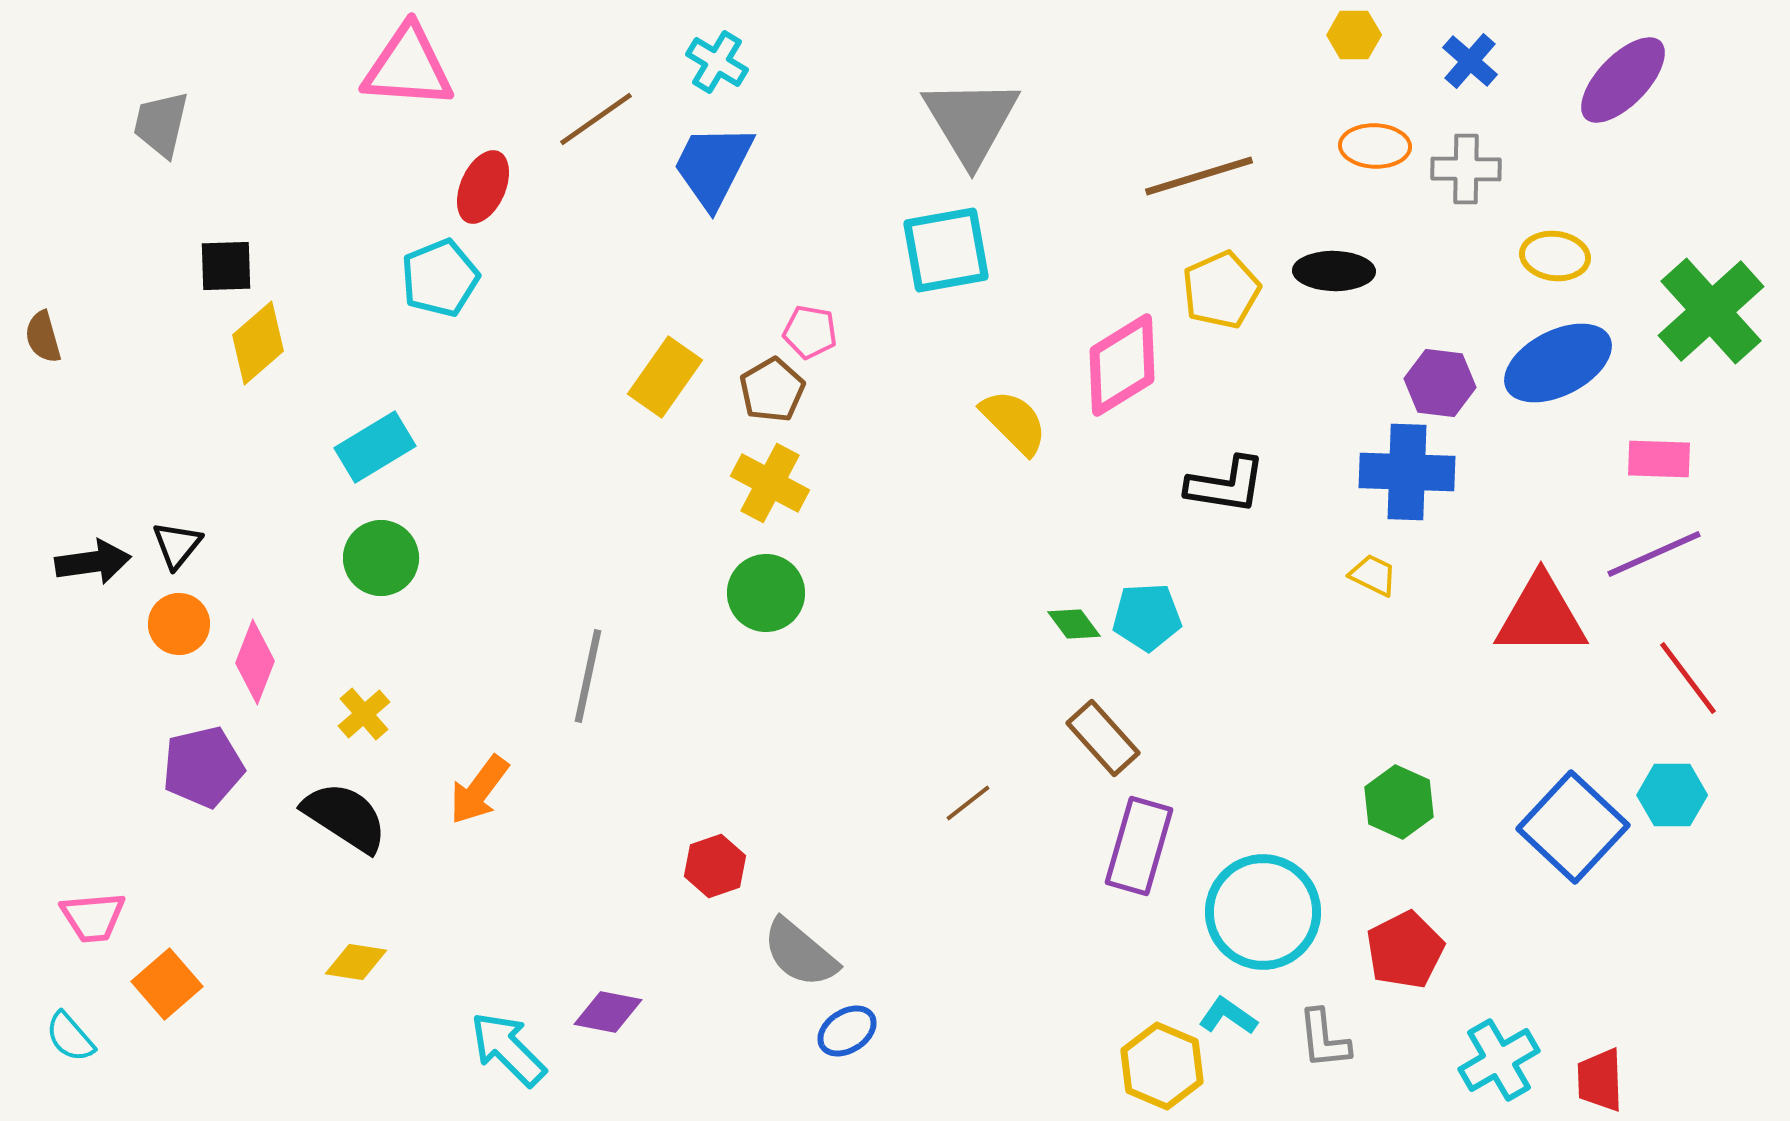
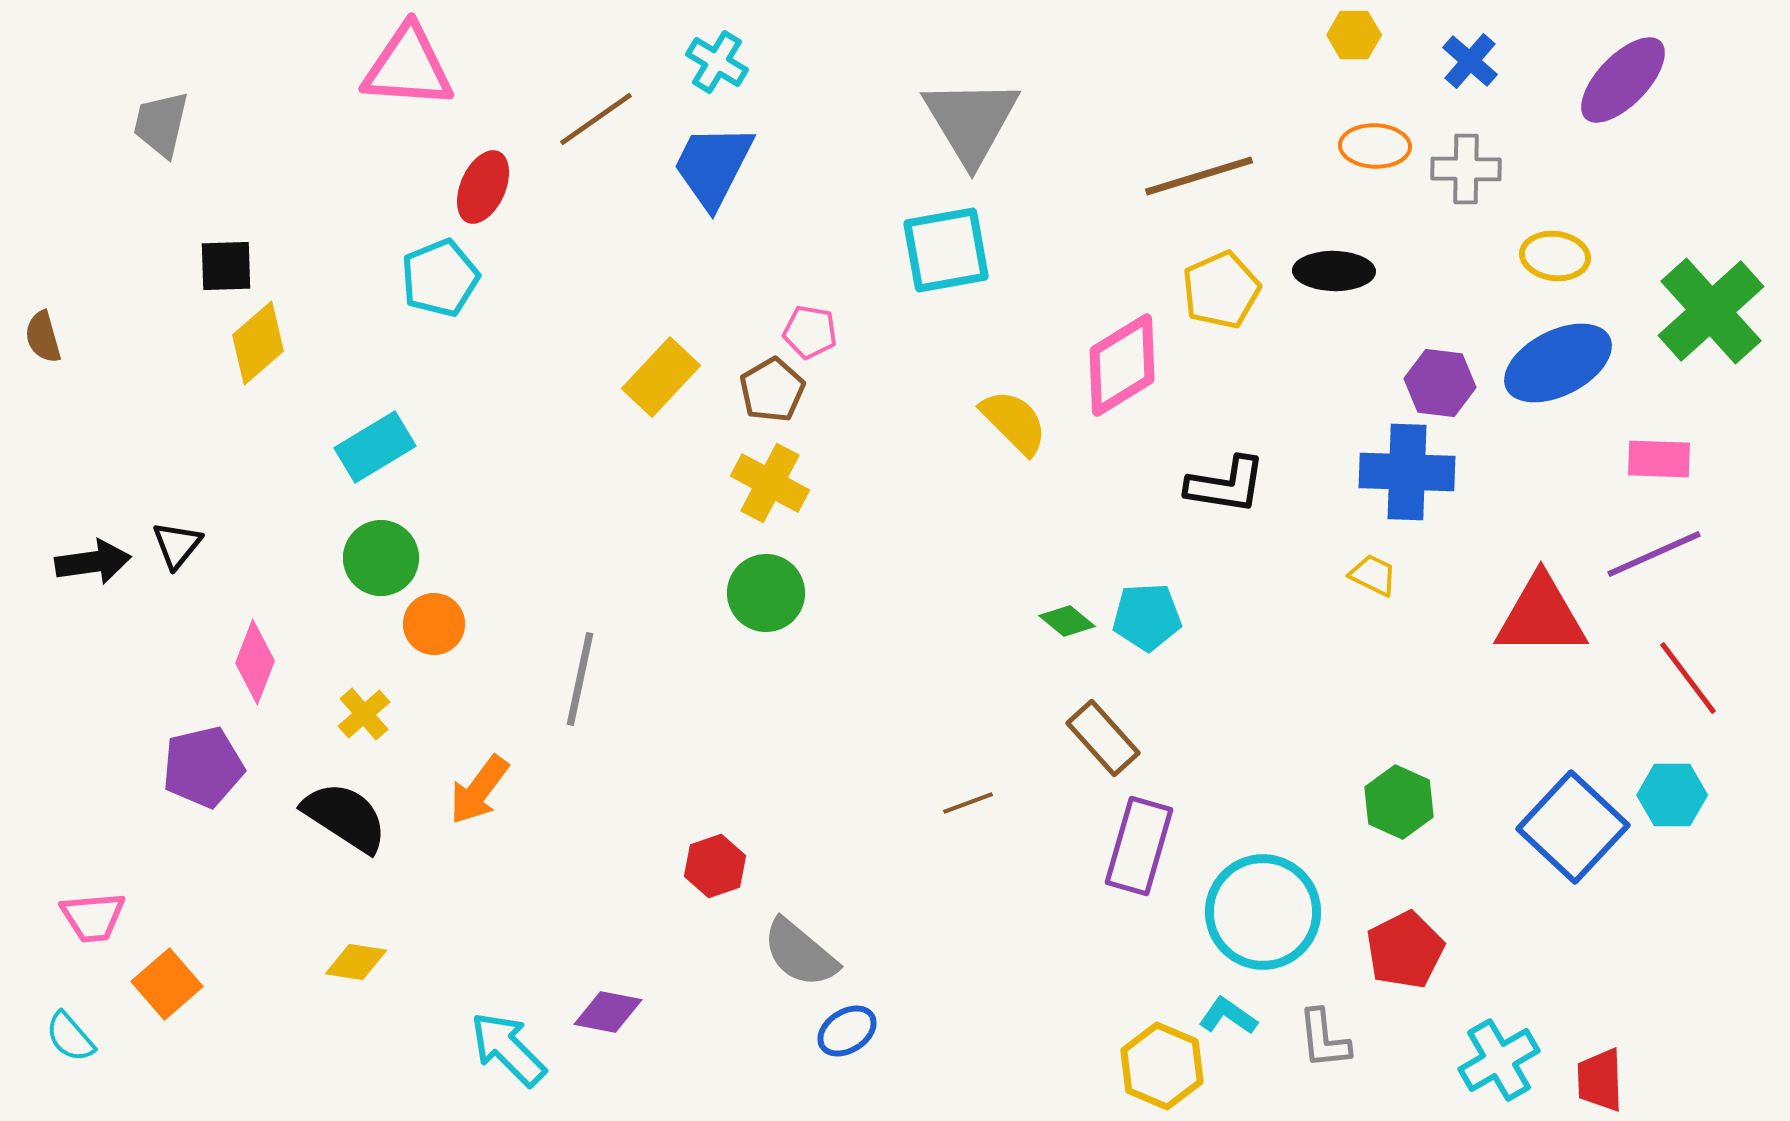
yellow rectangle at (665, 377): moved 4 px left; rotated 8 degrees clockwise
orange circle at (179, 624): moved 255 px right
green diamond at (1074, 624): moved 7 px left, 3 px up; rotated 14 degrees counterclockwise
gray line at (588, 676): moved 8 px left, 3 px down
brown line at (968, 803): rotated 18 degrees clockwise
